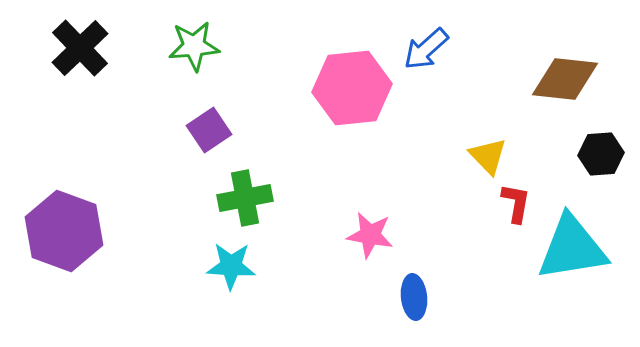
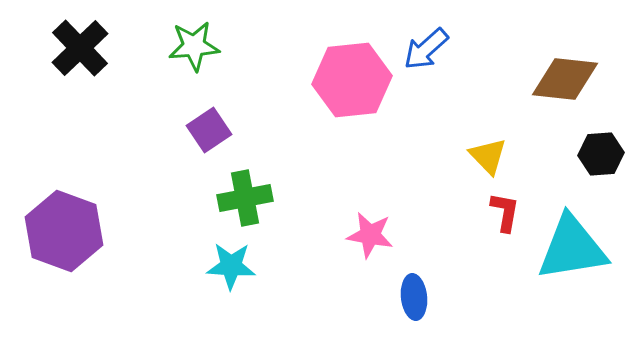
pink hexagon: moved 8 px up
red L-shape: moved 11 px left, 9 px down
